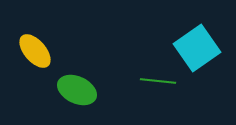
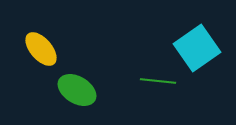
yellow ellipse: moved 6 px right, 2 px up
green ellipse: rotated 6 degrees clockwise
